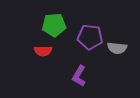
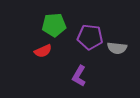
red semicircle: rotated 24 degrees counterclockwise
